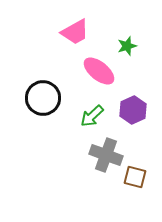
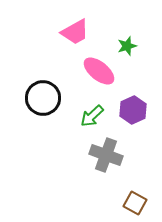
brown square: moved 26 px down; rotated 15 degrees clockwise
